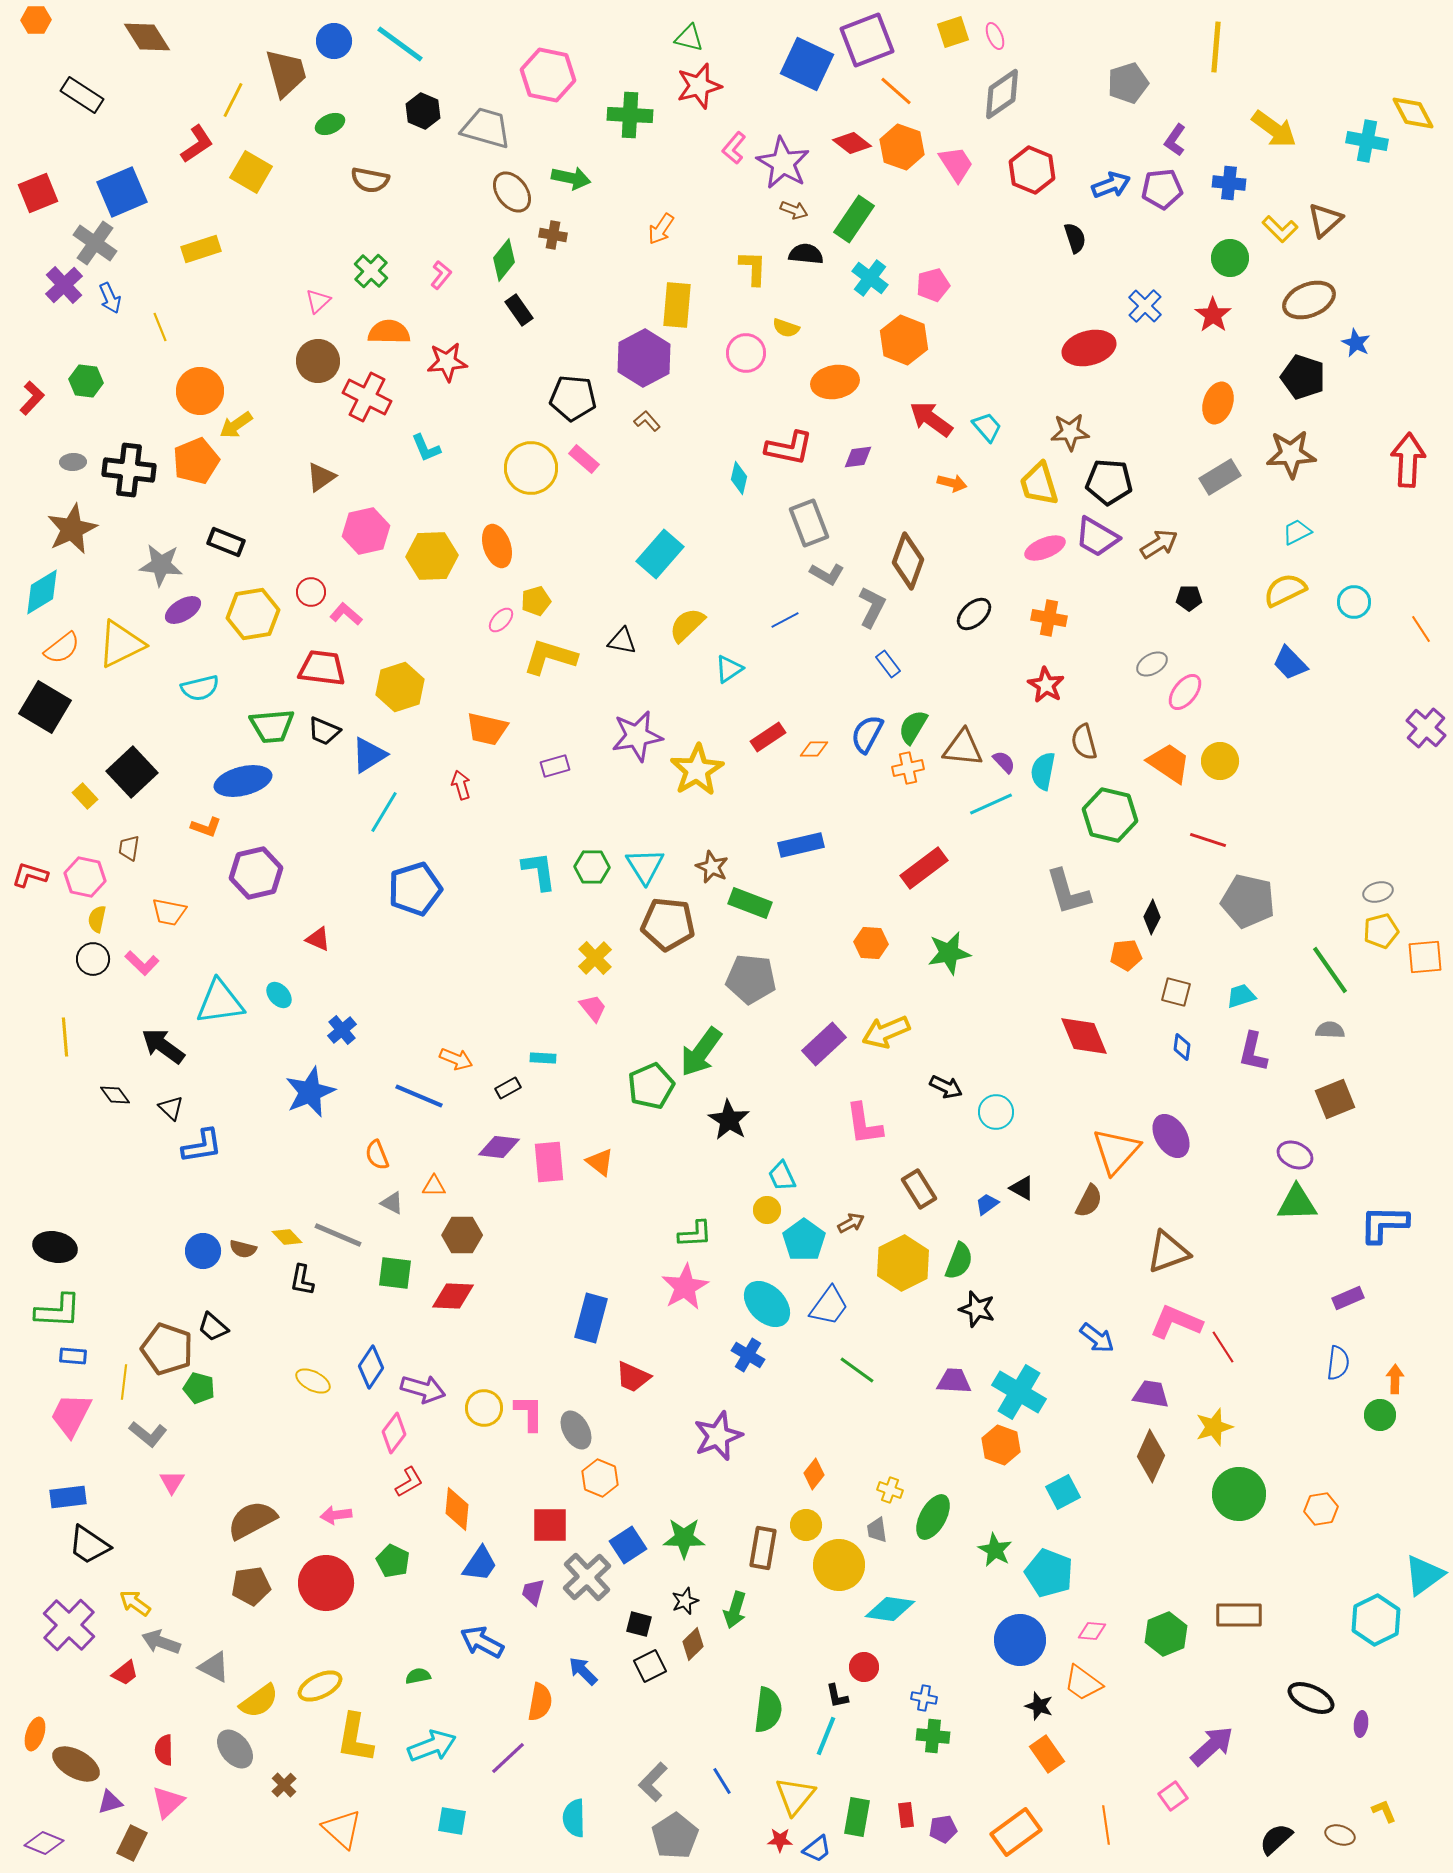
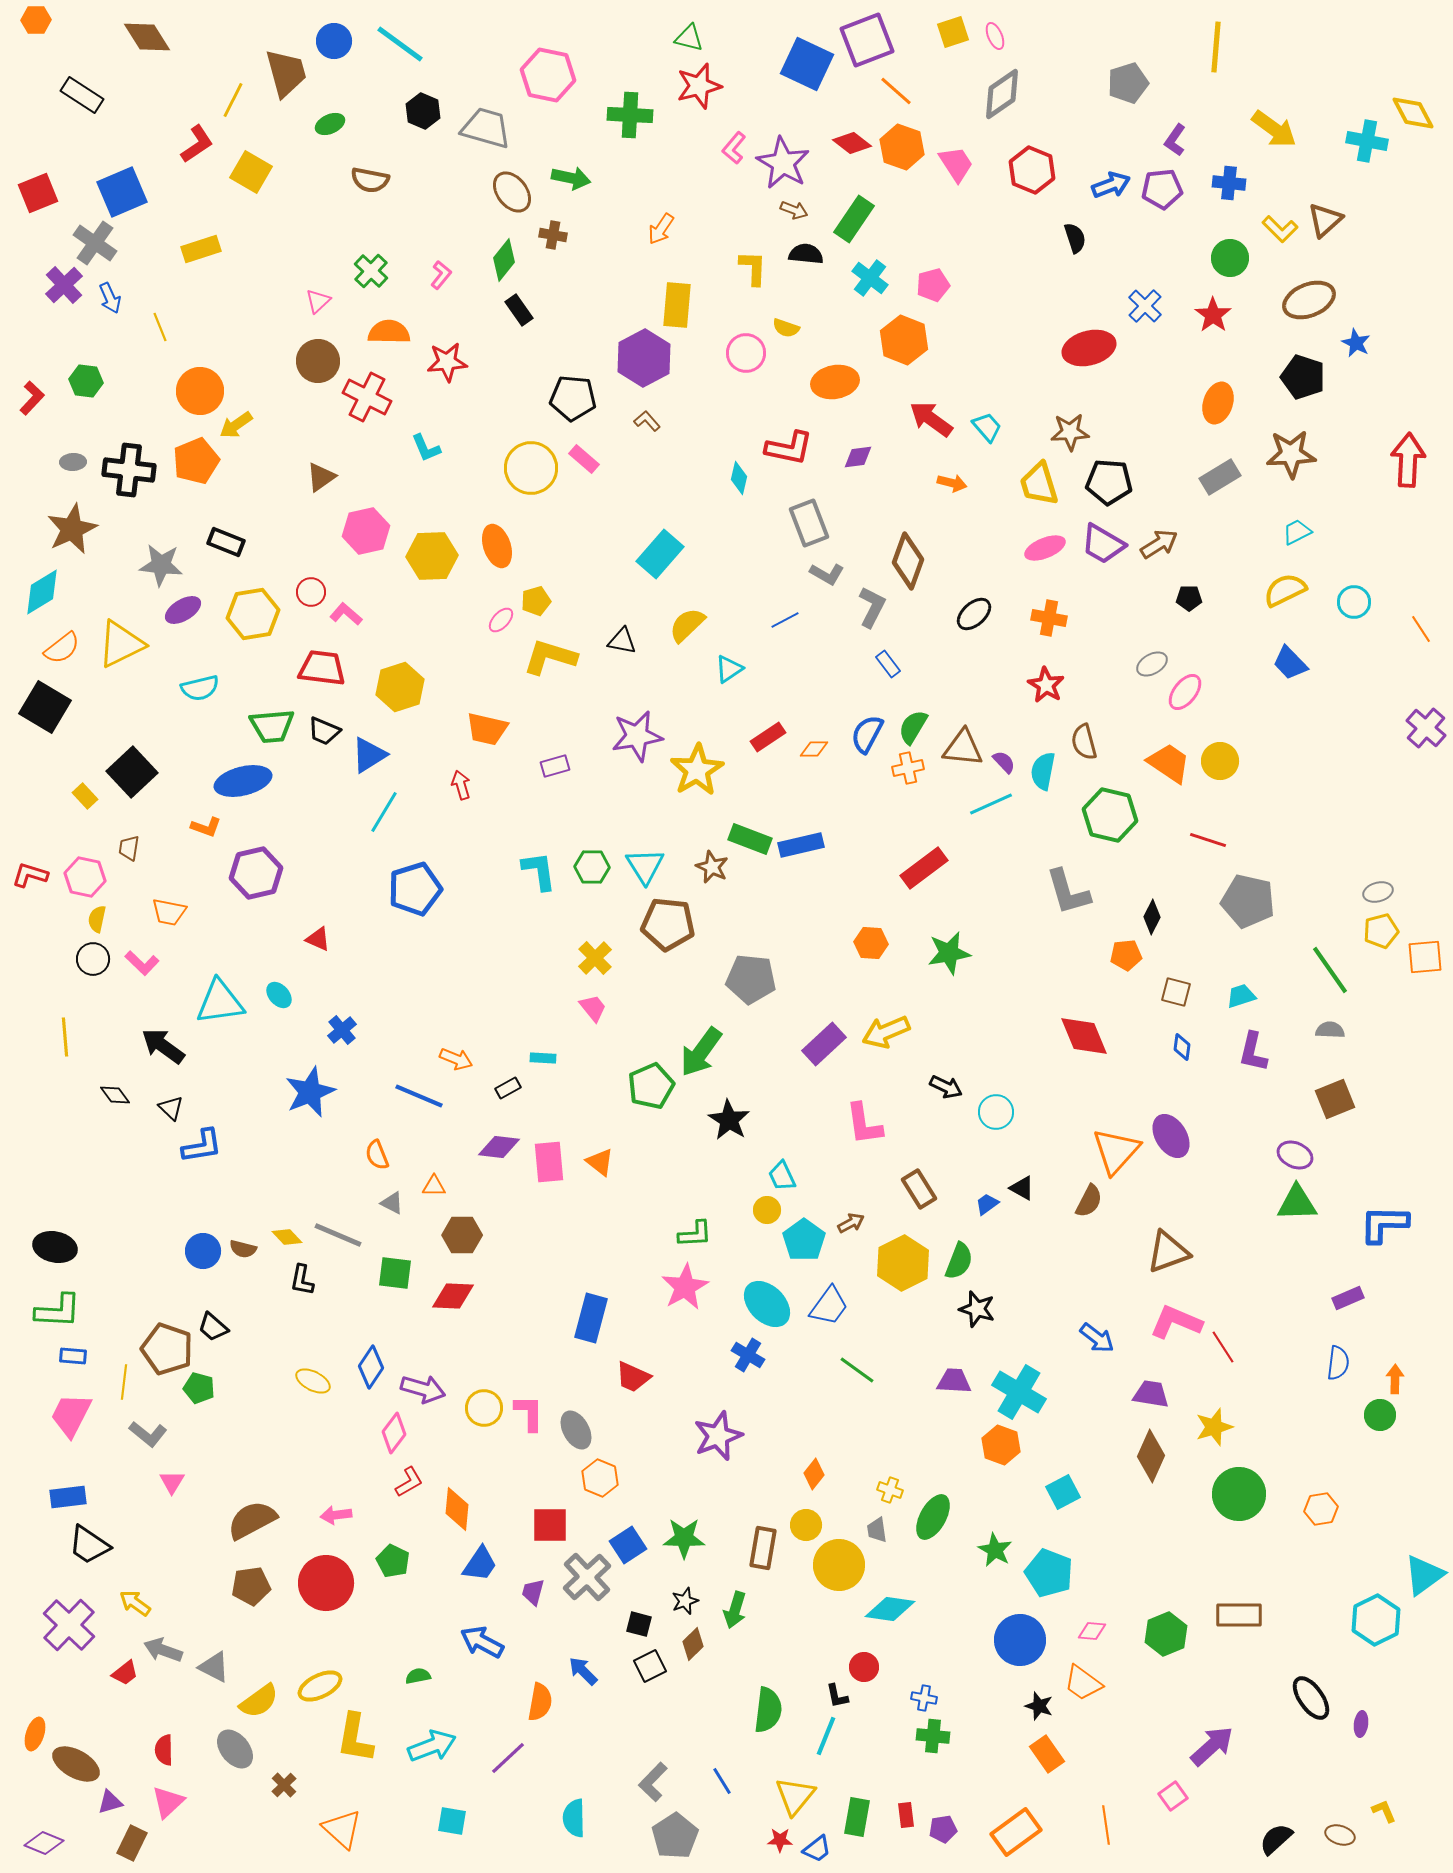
purple trapezoid at (1097, 537): moved 6 px right, 7 px down
green rectangle at (750, 903): moved 64 px up
gray arrow at (161, 1642): moved 2 px right, 8 px down
black ellipse at (1311, 1698): rotated 30 degrees clockwise
